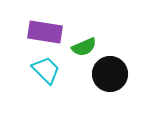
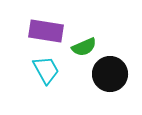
purple rectangle: moved 1 px right, 1 px up
cyan trapezoid: rotated 16 degrees clockwise
